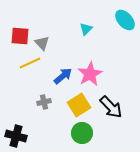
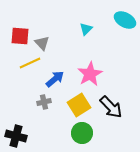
cyan ellipse: rotated 20 degrees counterclockwise
blue arrow: moved 8 px left, 3 px down
